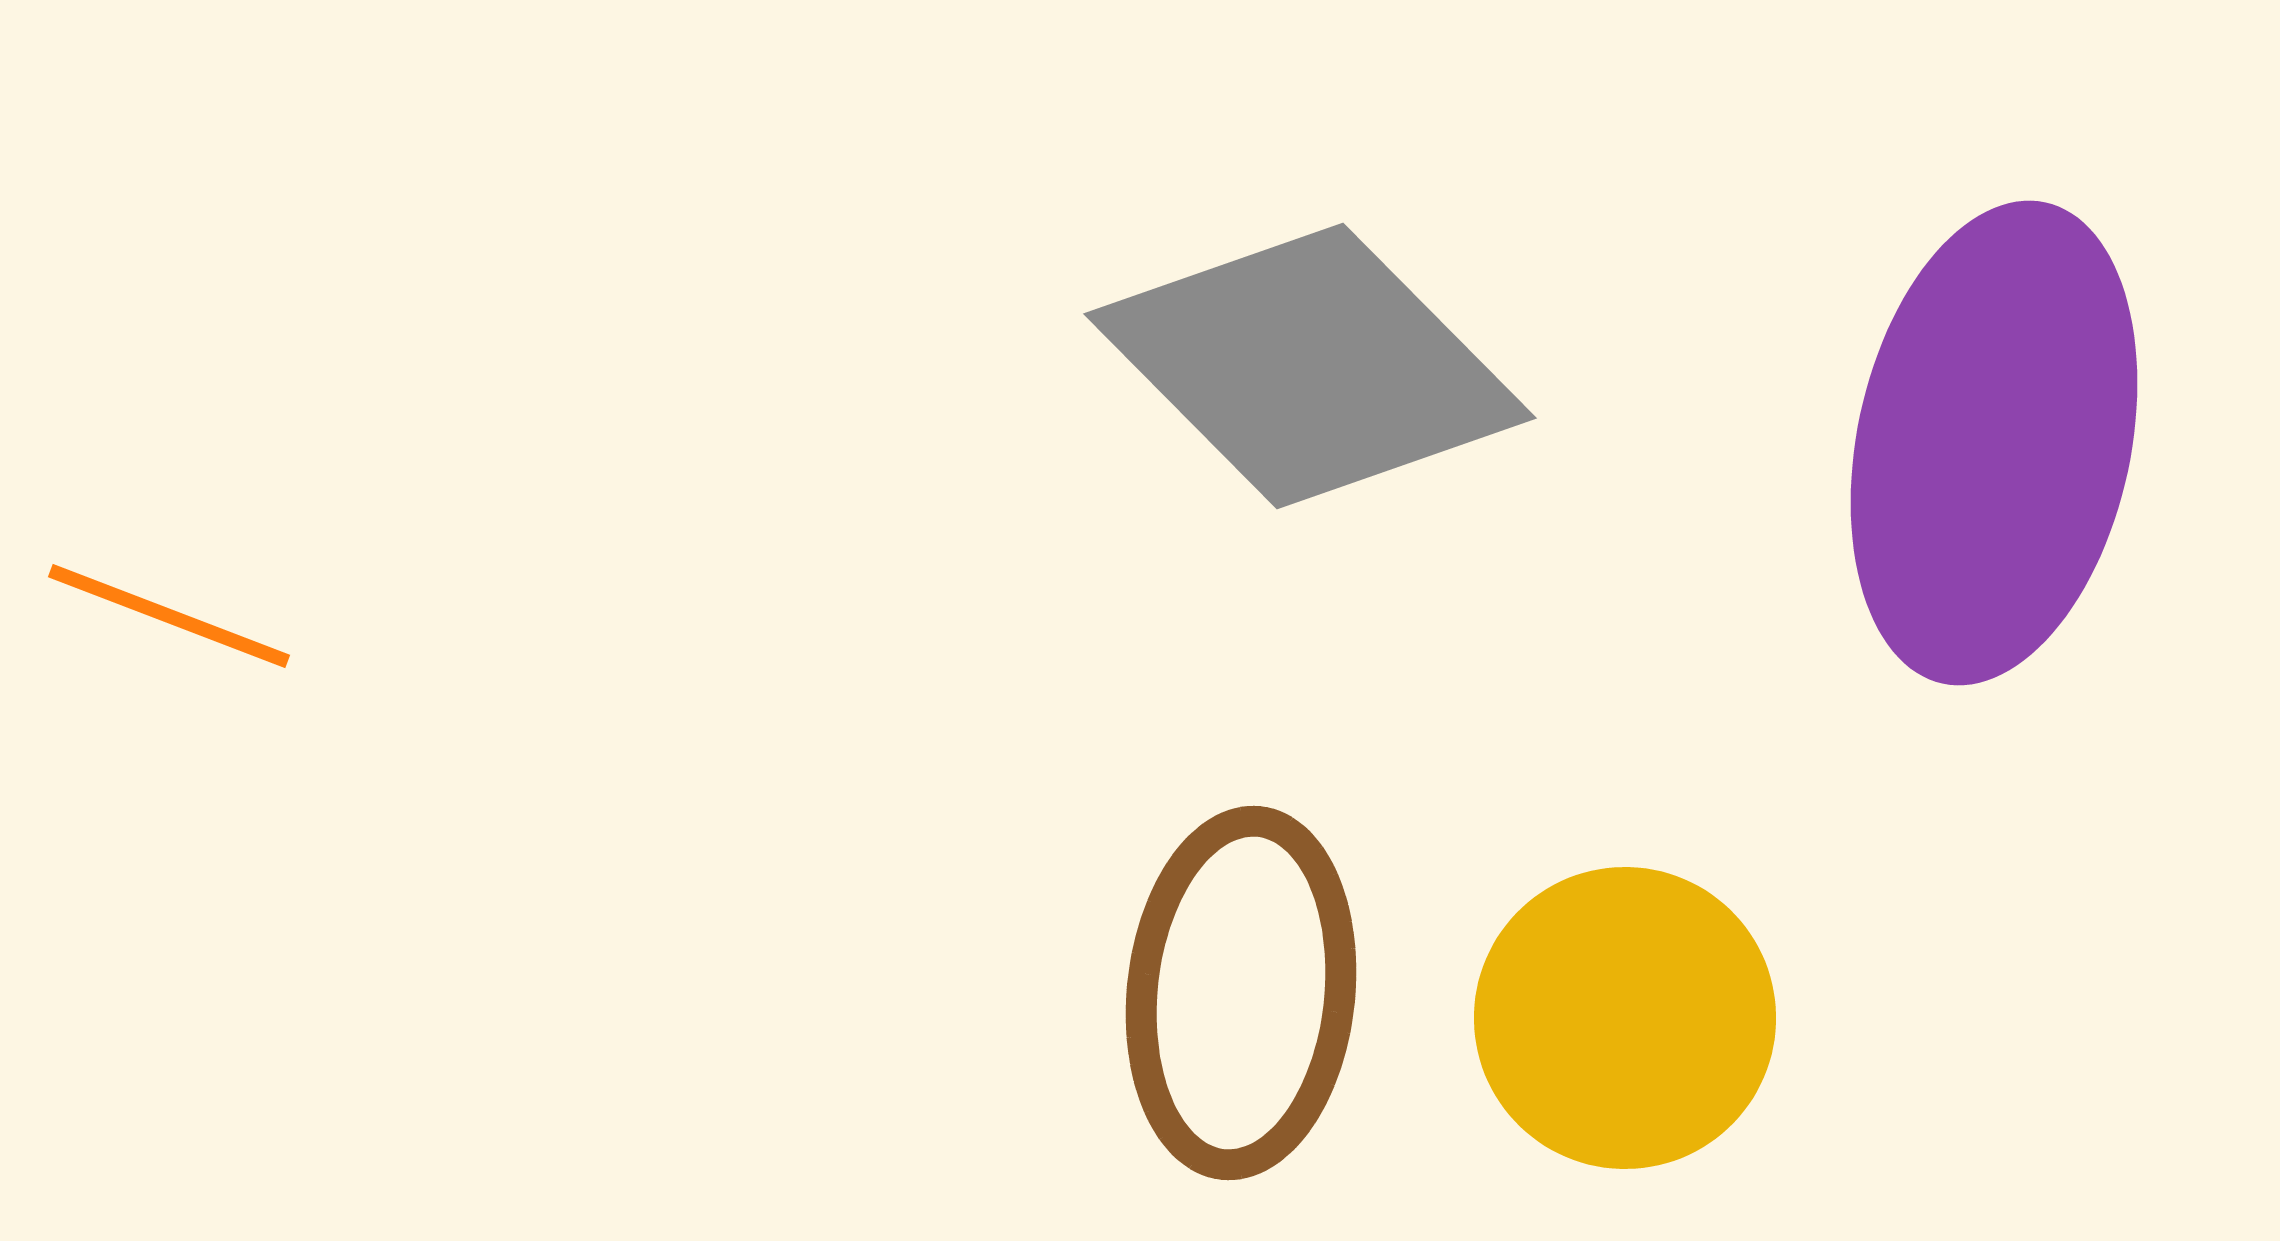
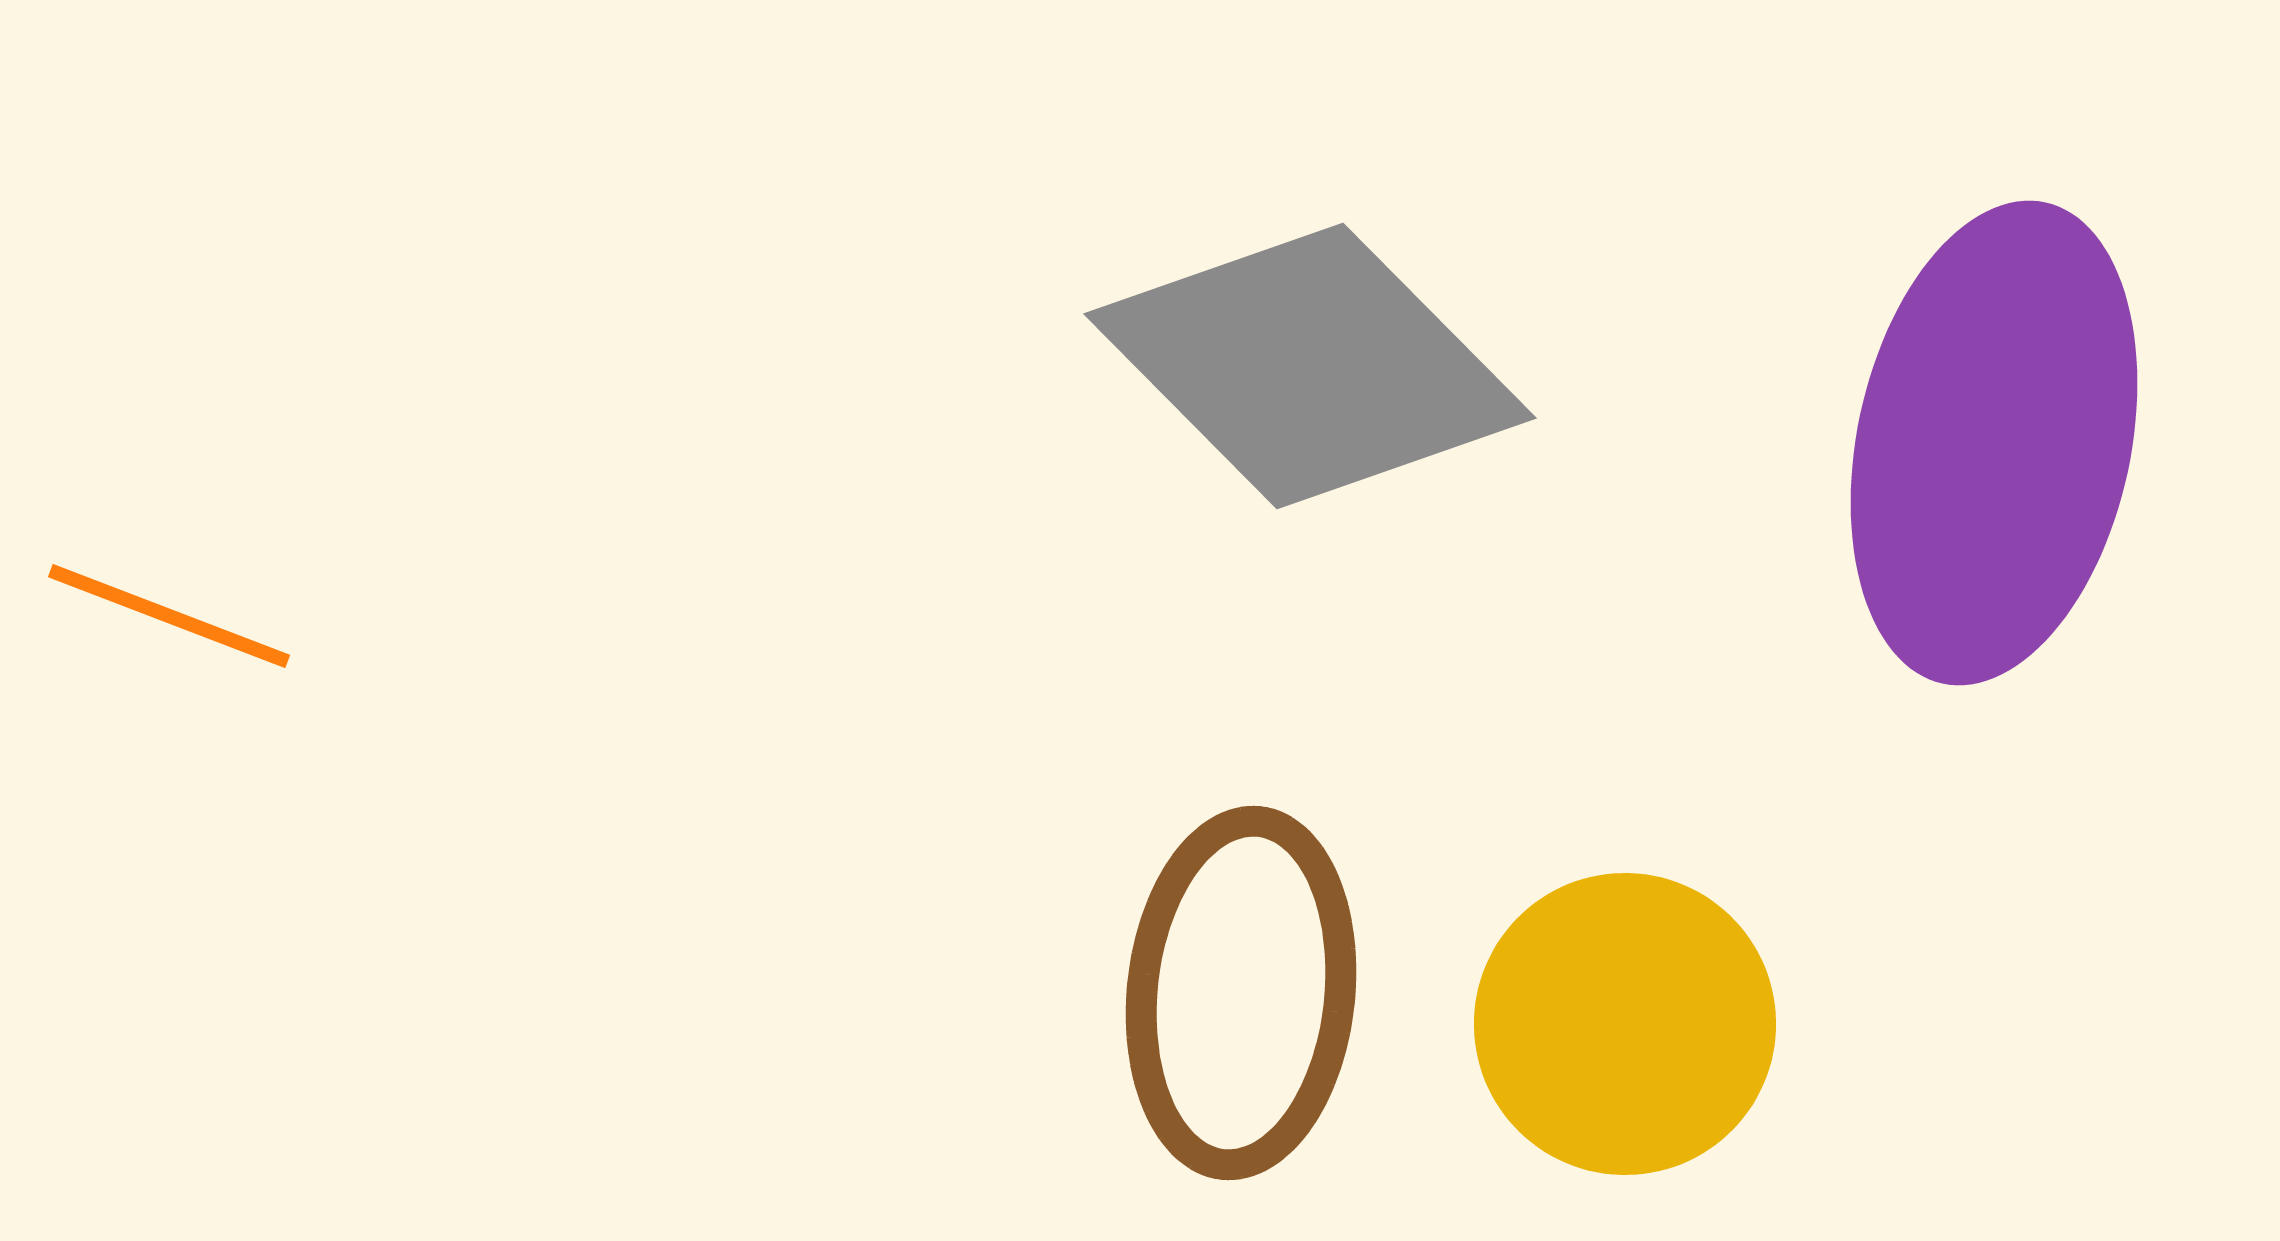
yellow circle: moved 6 px down
